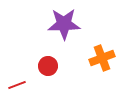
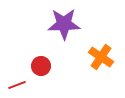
orange cross: moved 1 px left, 1 px up; rotated 35 degrees counterclockwise
red circle: moved 7 px left
